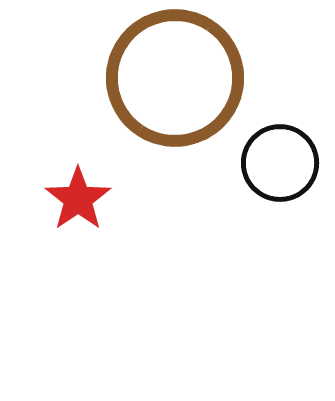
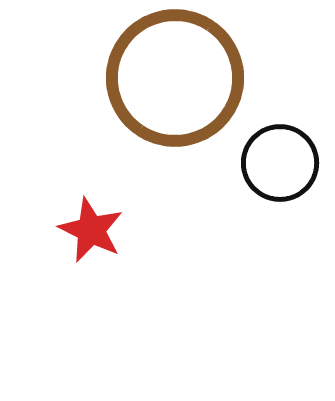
red star: moved 13 px right, 31 px down; rotated 12 degrees counterclockwise
